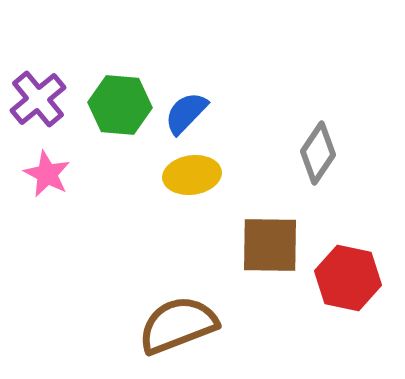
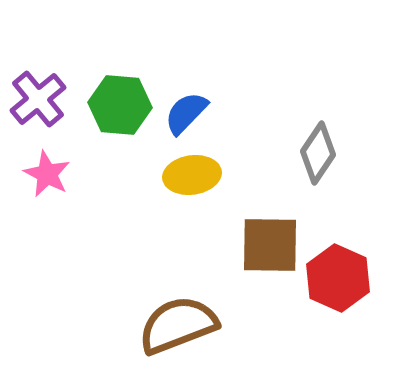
red hexagon: moved 10 px left; rotated 12 degrees clockwise
